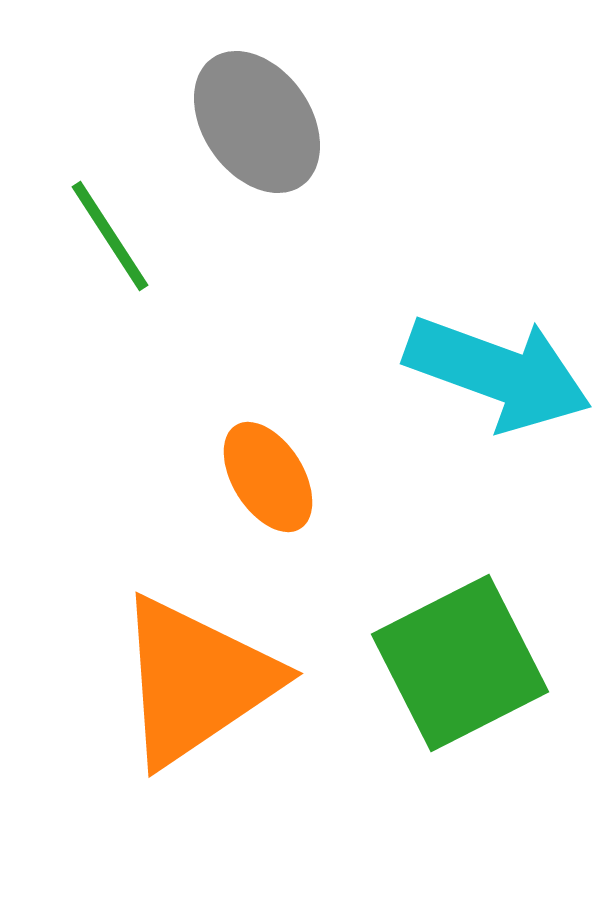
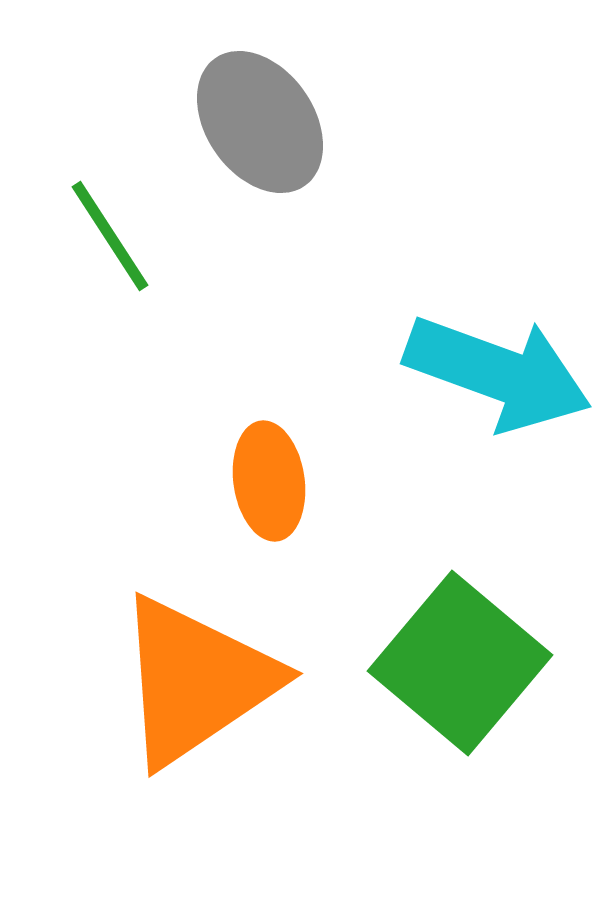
gray ellipse: moved 3 px right
orange ellipse: moved 1 px right, 4 px down; rotated 24 degrees clockwise
green square: rotated 23 degrees counterclockwise
